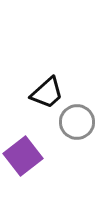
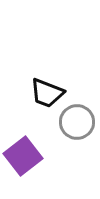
black trapezoid: rotated 63 degrees clockwise
